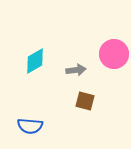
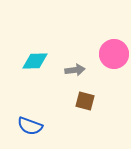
cyan diamond: rotated 28 degrees clockwise
gray arrow: moved 1 px left
blue semicircle: rotated 15 degrees clockwise
